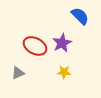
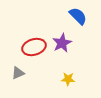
blue semicircle: moved 2 px left
red ellipse: moved 1 px left, 1 px down; rotated 45 degrees counterclockwise
yellow star: moved 4 px right, 7 px down
